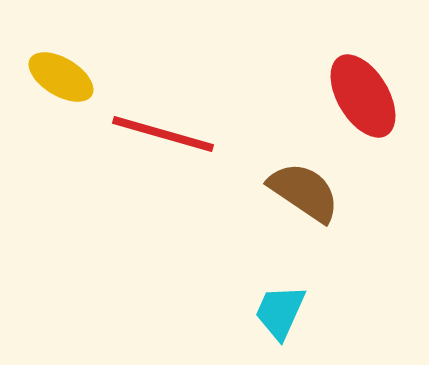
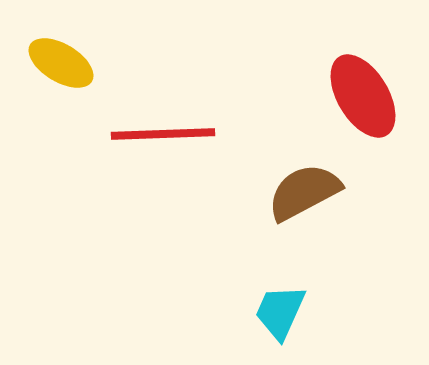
yellow ellipse: moved 14 px up
red line: rotated 18 degrees counterclockwise
brown semicircle: rotated 62 degrees counterclockwise
